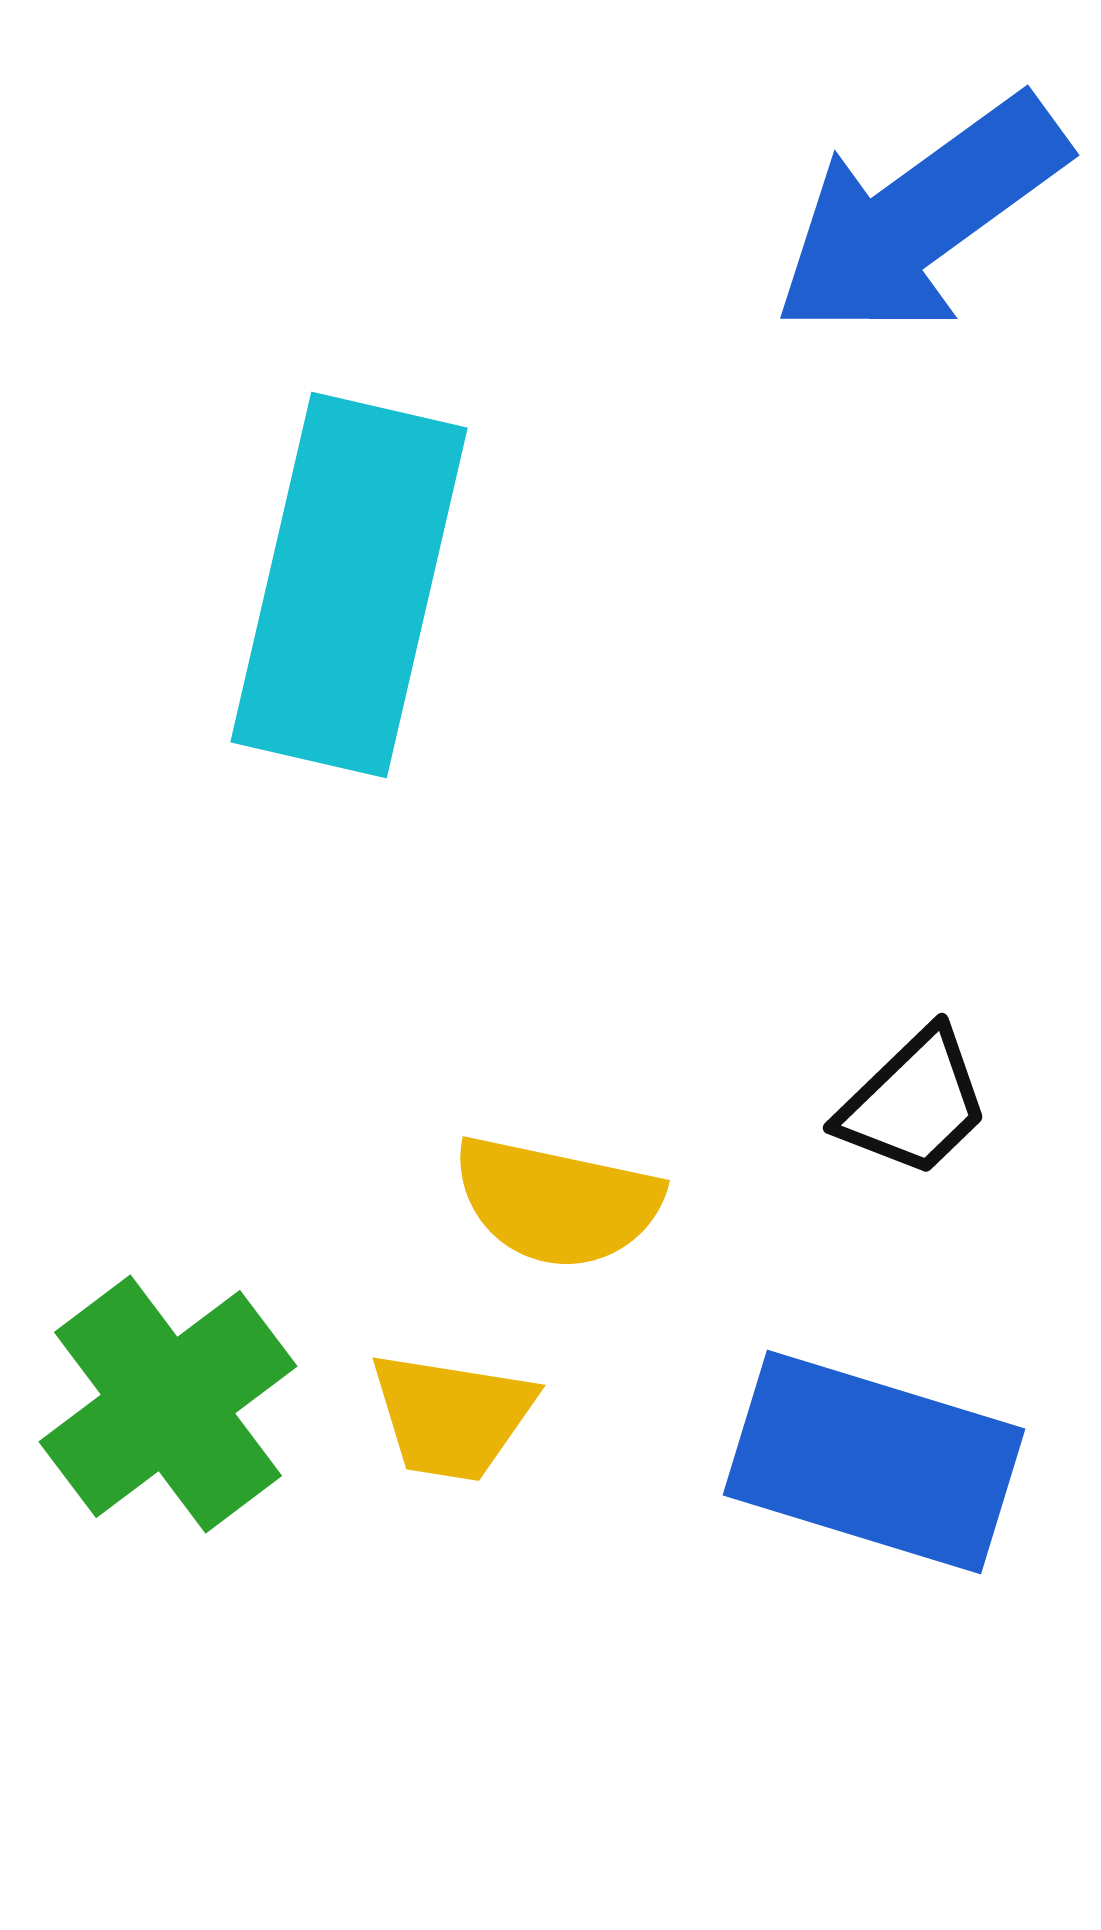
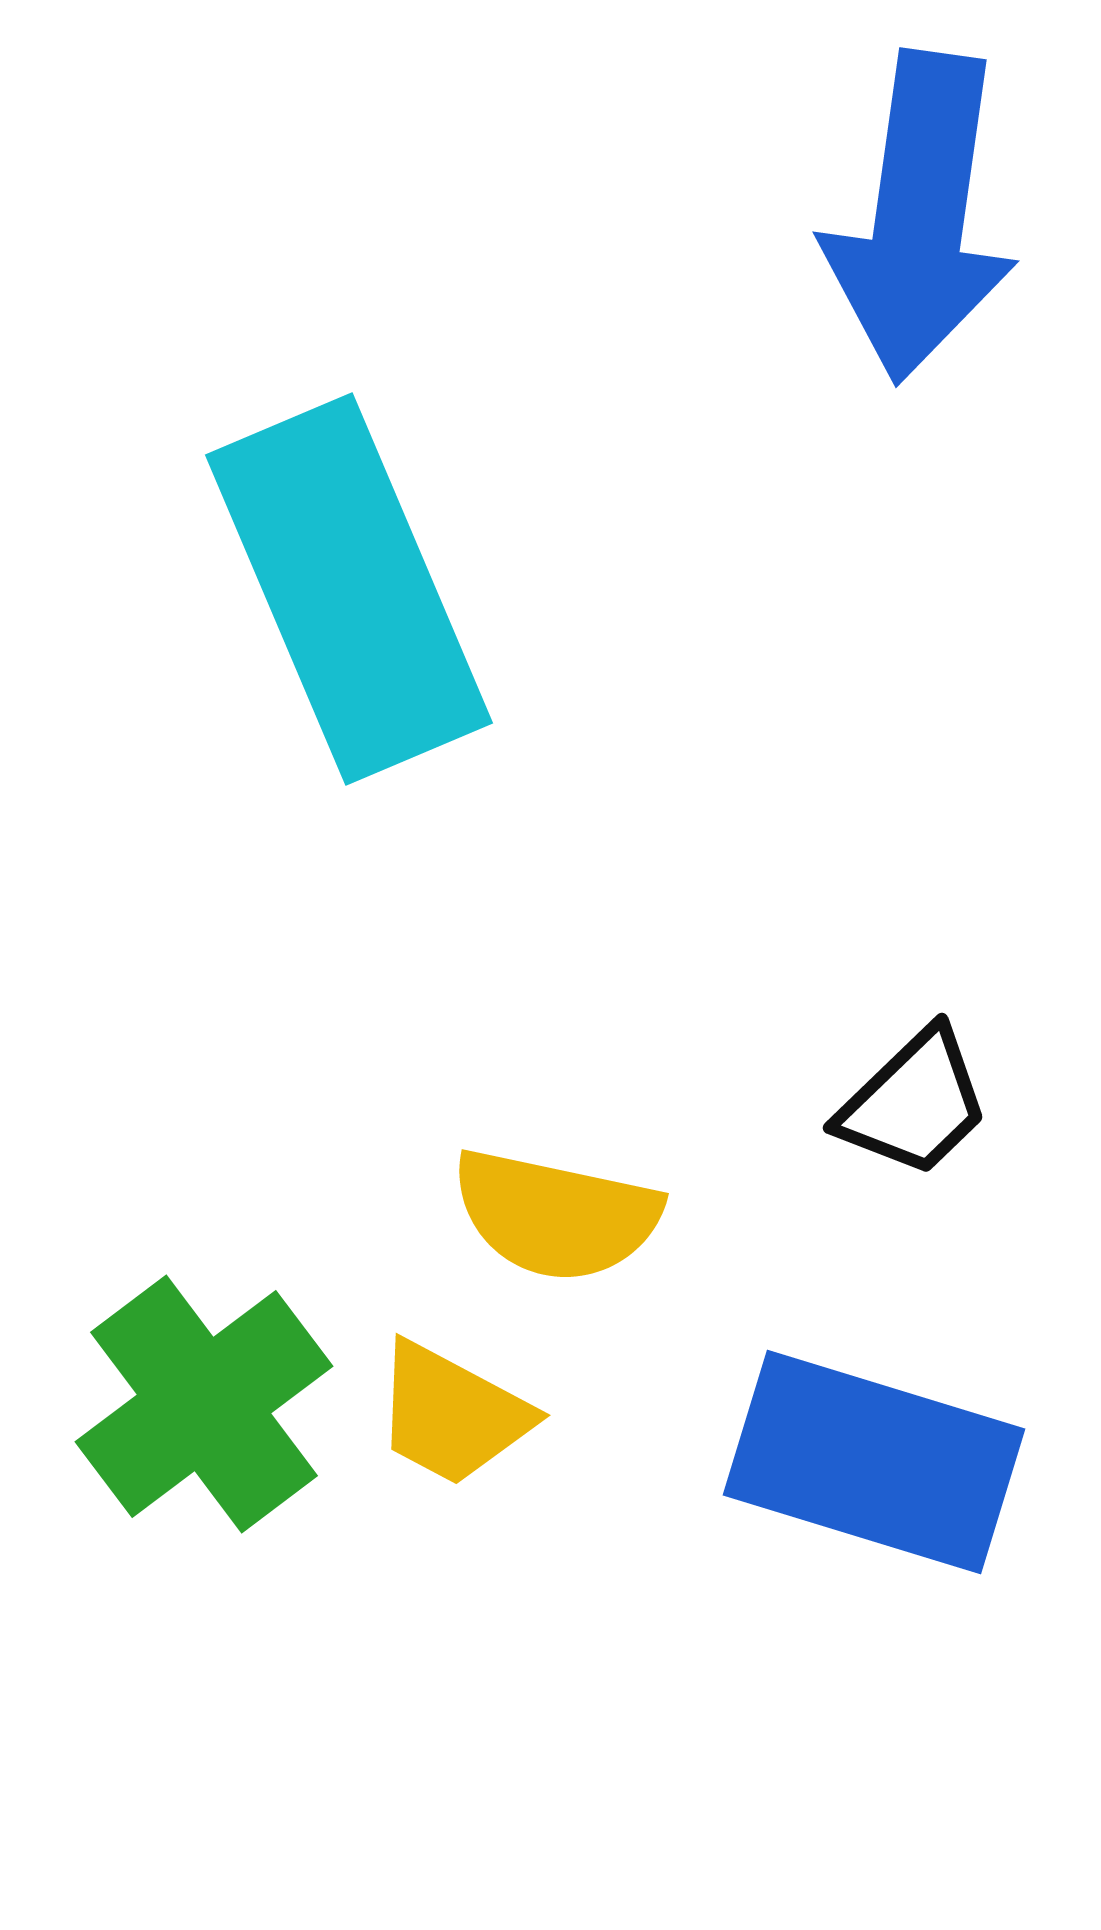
blue arrow: rotated 46 degrees counterclockwise
cyan rectangle: moved 4 px down; rotated 36 degrees counterclockwise
yellow semicircle: moved 1 px left, 13 px down
green cross: moved 36 px right
yellow trapezoid: moved 2 px up; rotated 19 degrees clockwise
